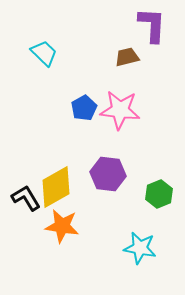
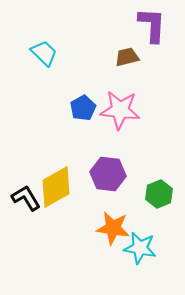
blue pentagon: moved 1 px left
orange star: moved 51 px right, 2 px down
